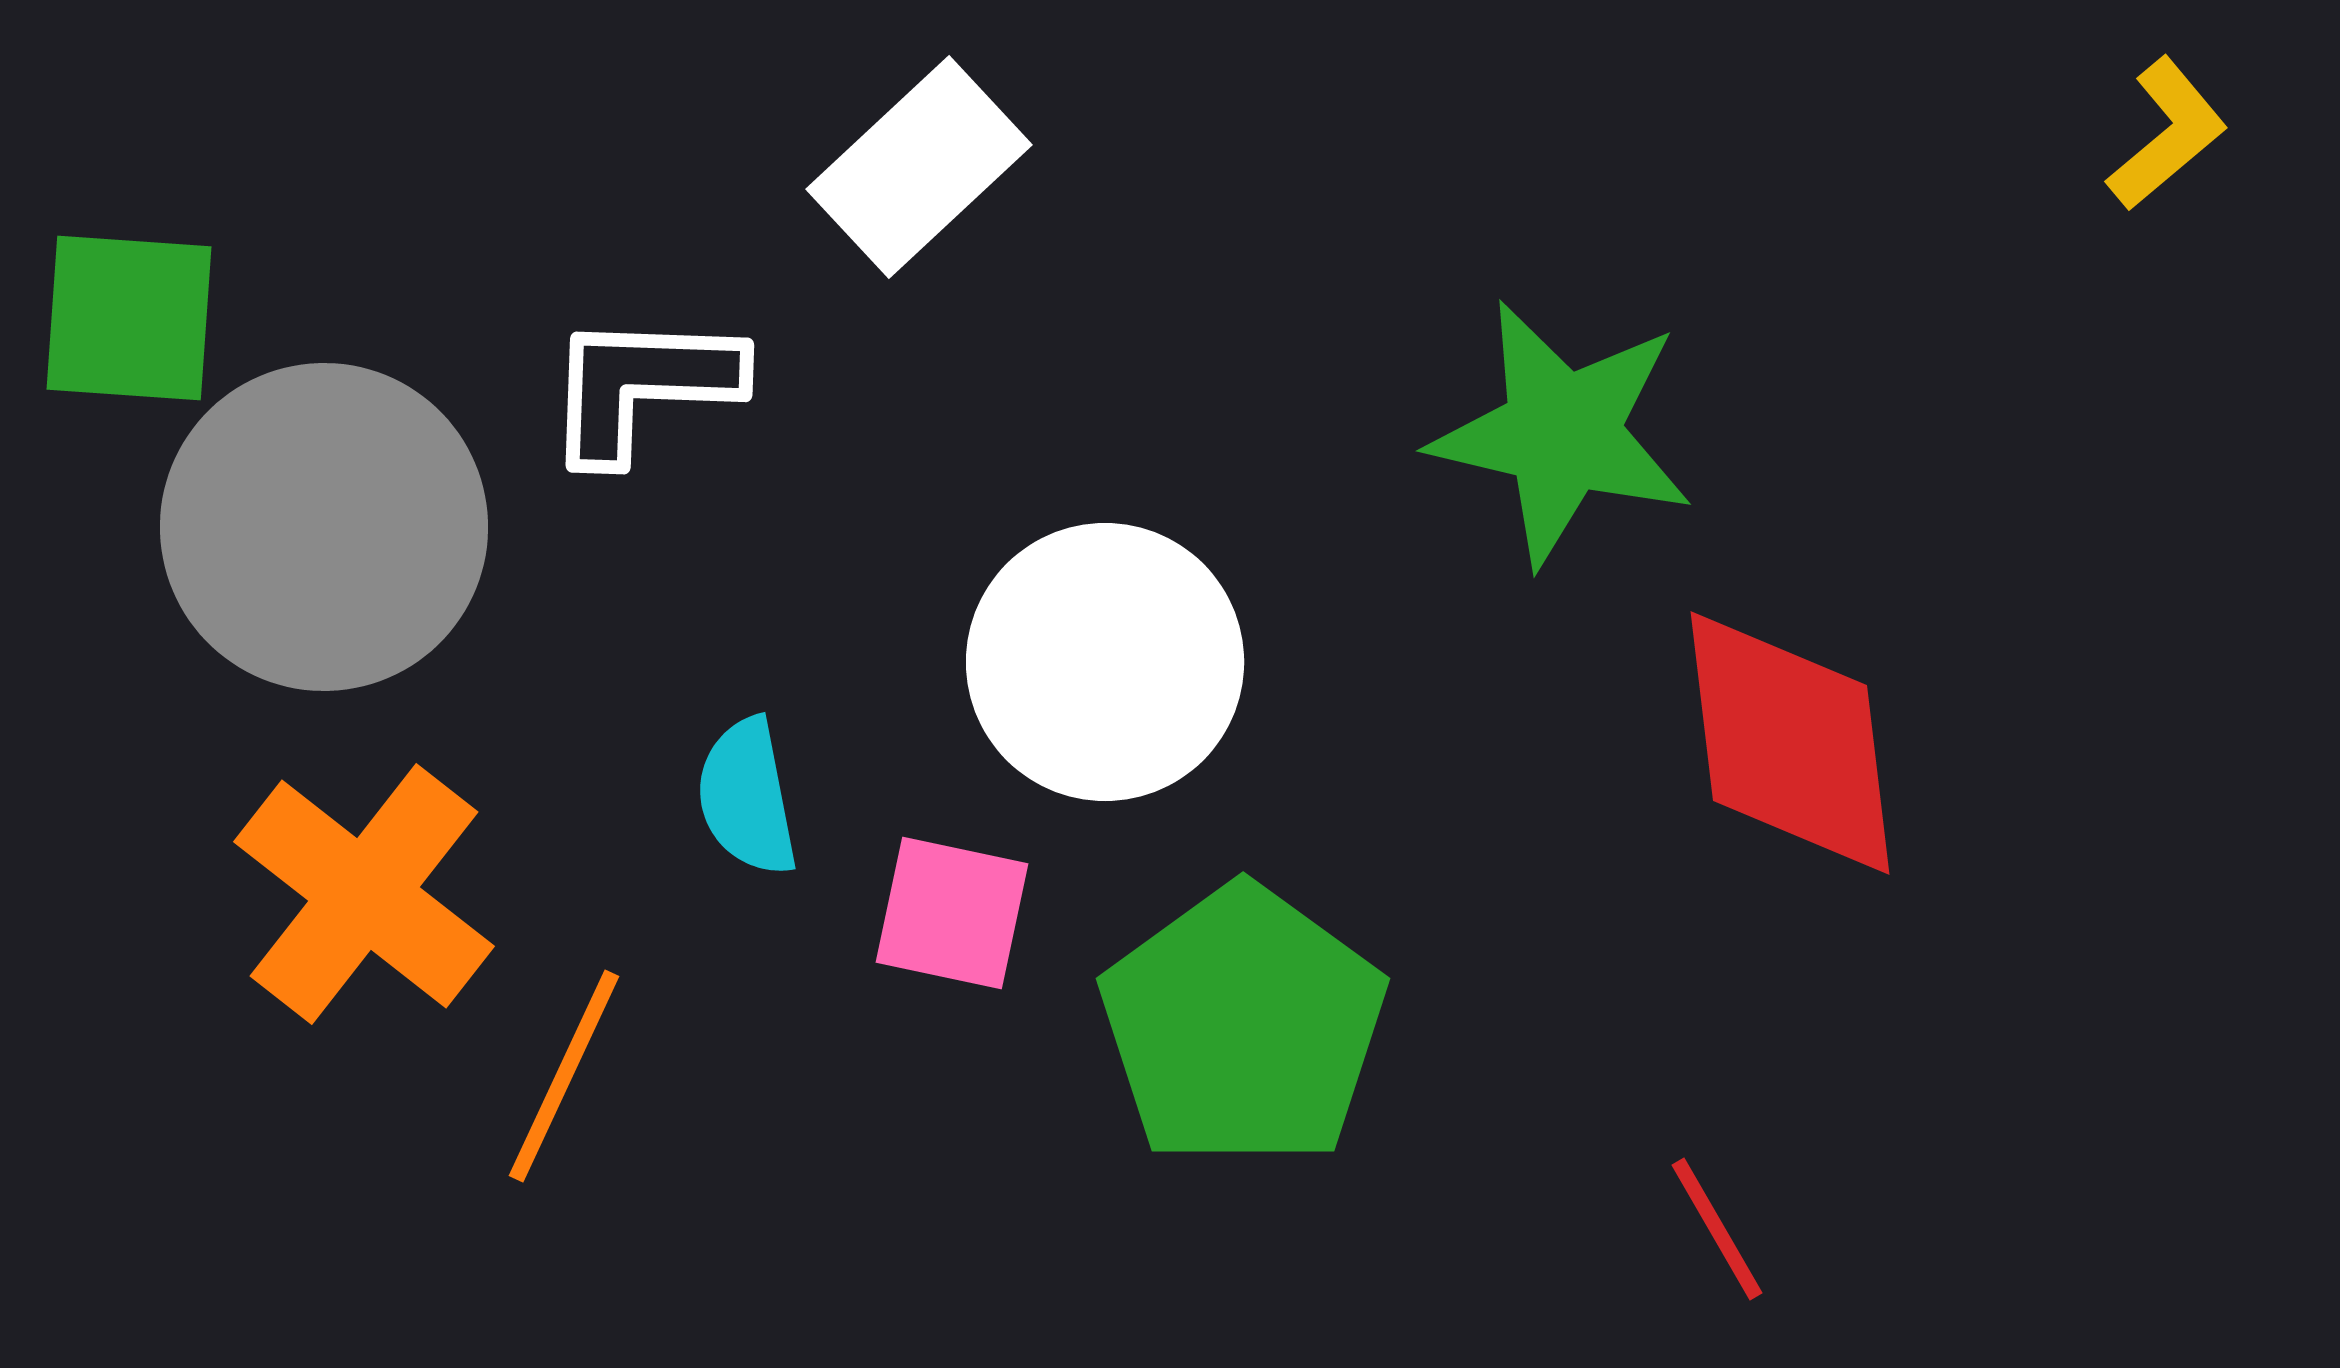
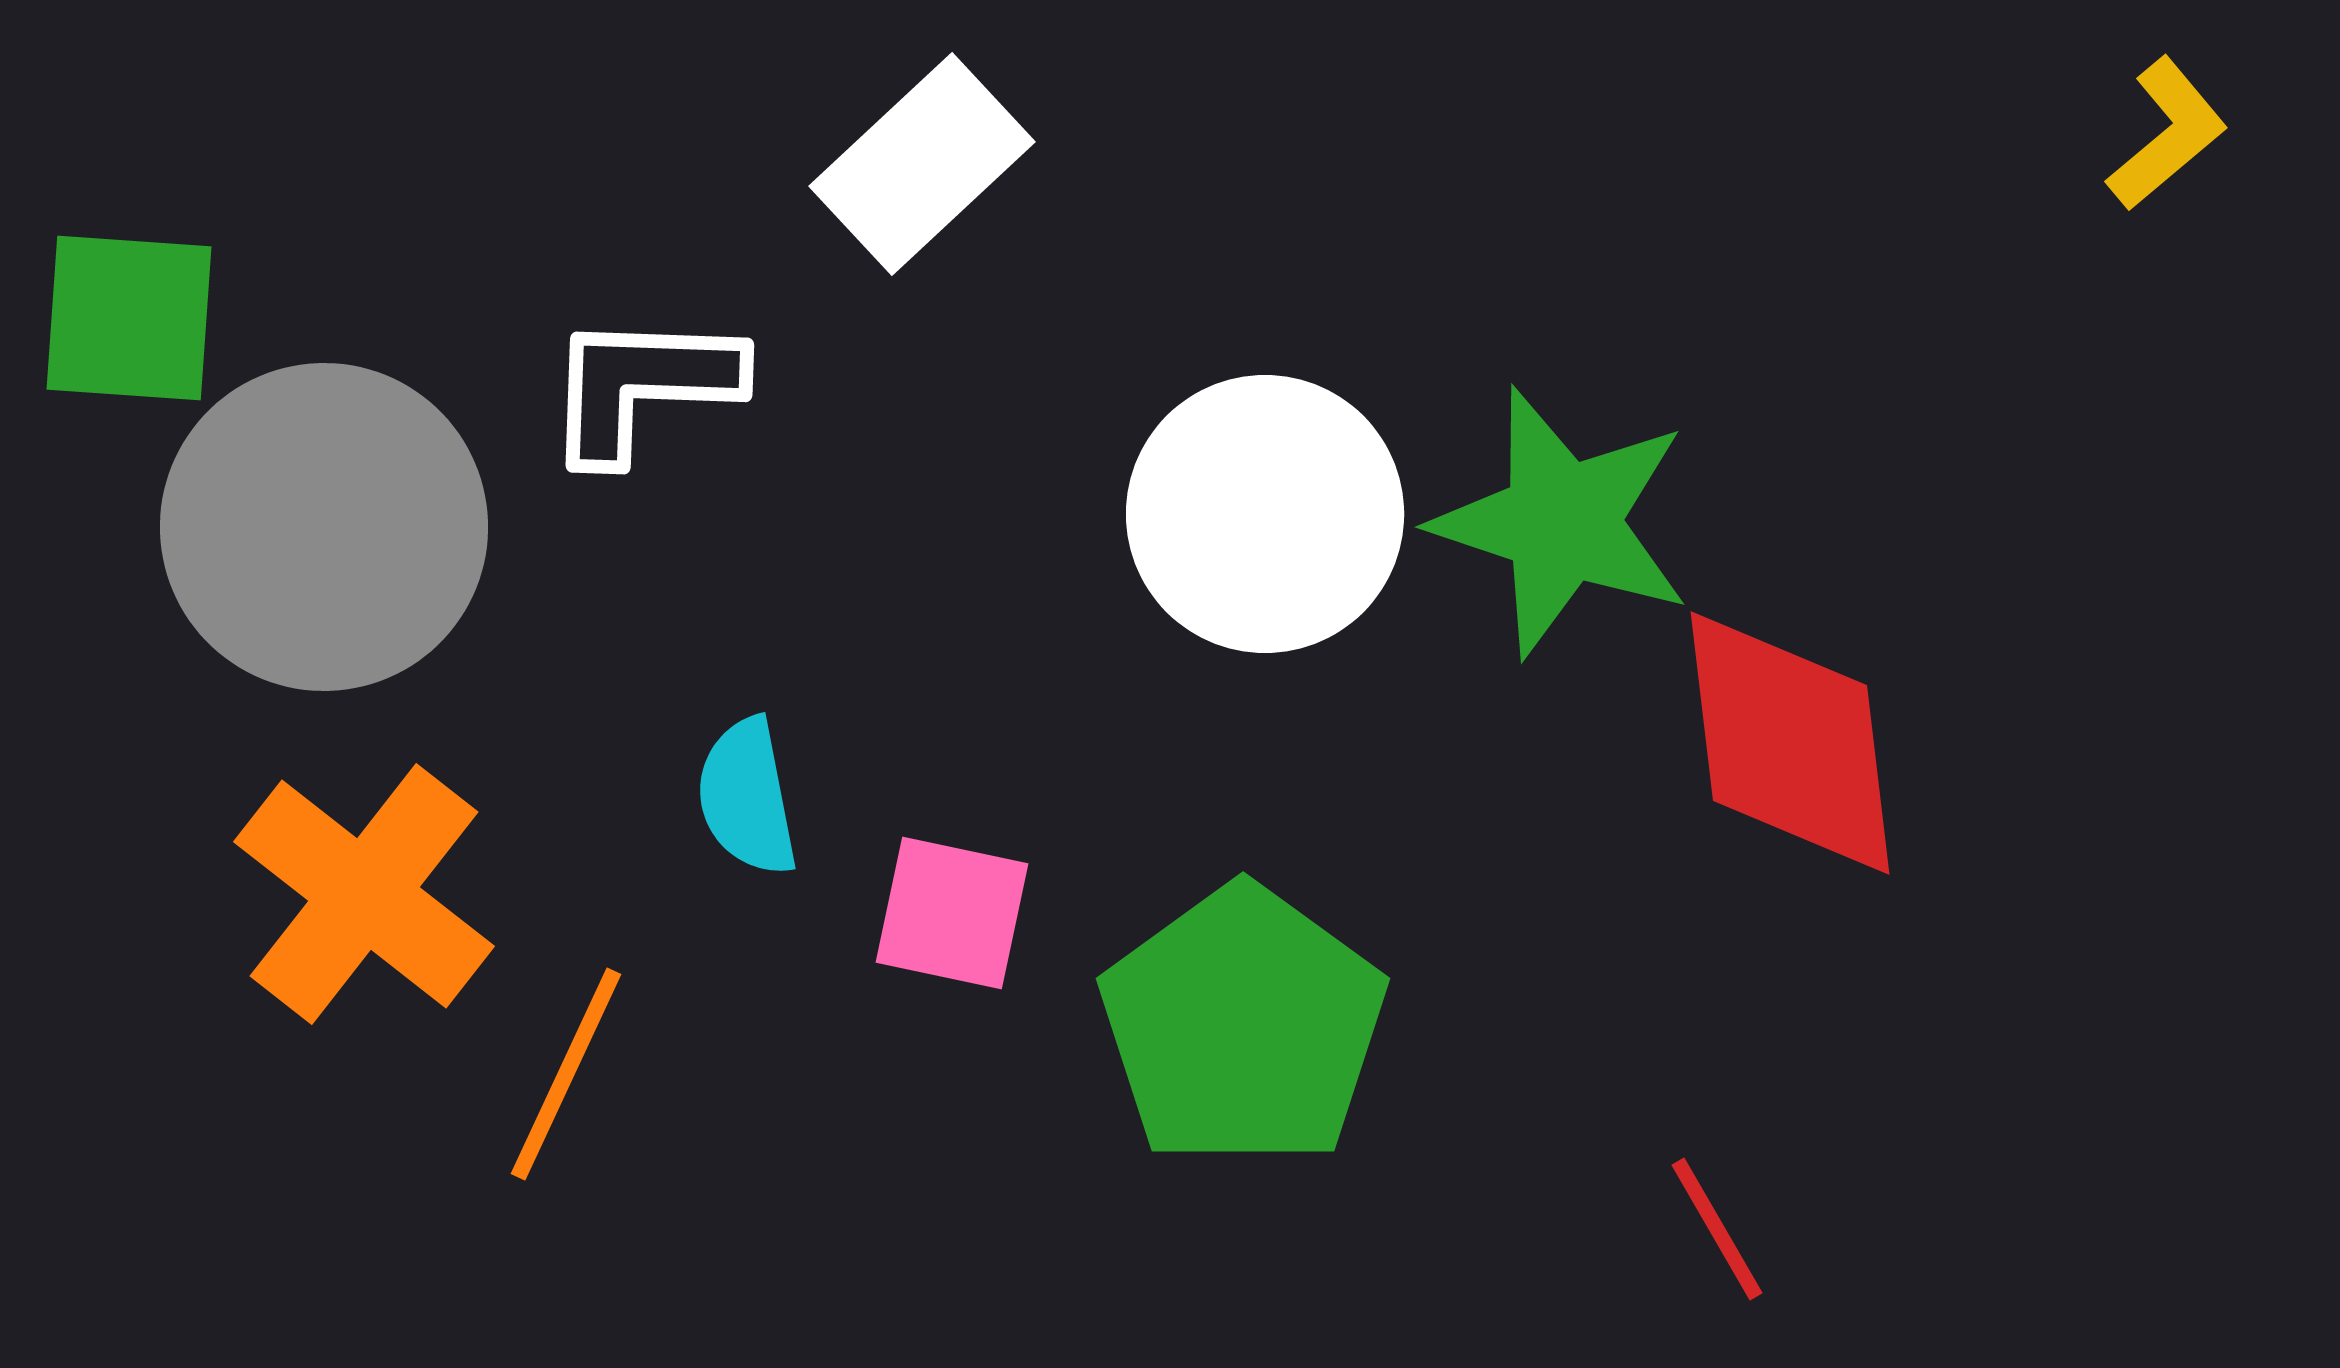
white rectangle: moved 3 px right, 3 px up
green star: moved 89 px down; rotated 5 degrees clockwise
white circle: moved 160 px right, 148 px up
orange line: moved 2 px right, 2 px up
